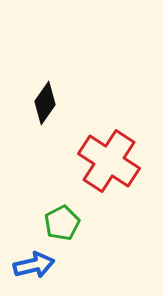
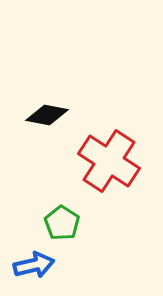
black diamond: moved 2 px right, 12 px down; rotated 66 degrees clockwise
green pentagon: rotated 12 degrees counterclockwise
